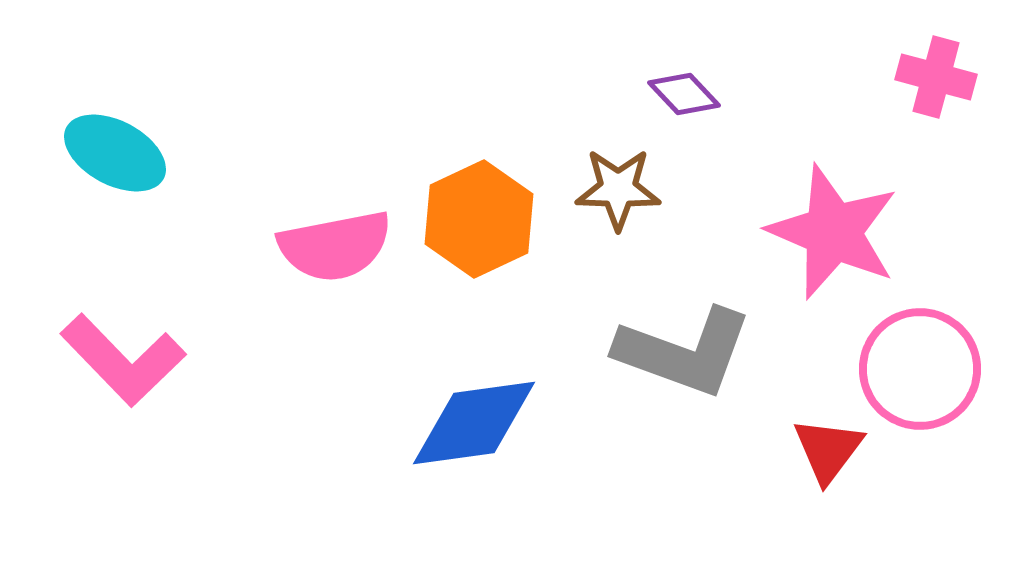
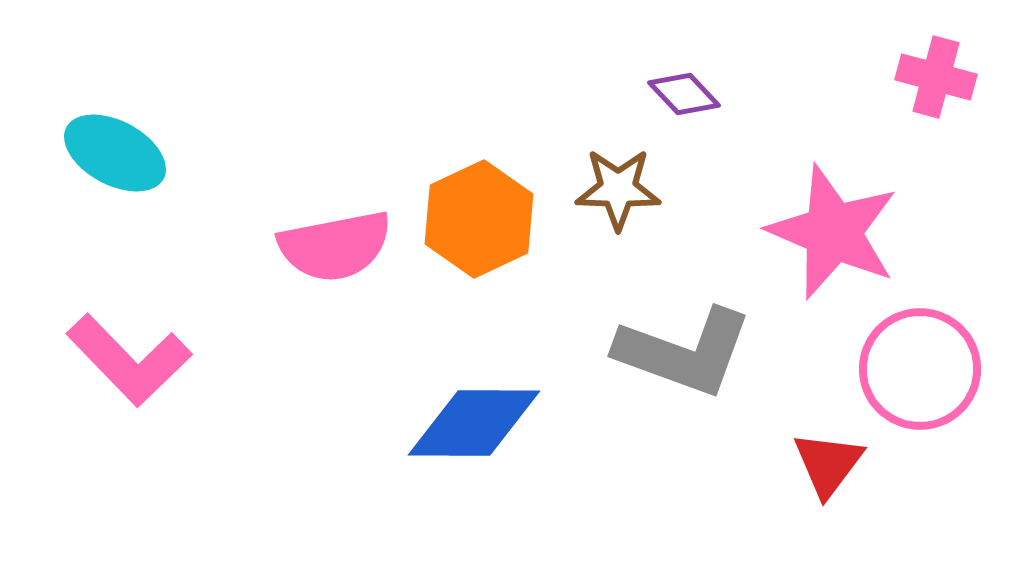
pink L-shape: moved 6 px right
blue diamond: rotated 8 degrees clockwise
red triangle: moved 14 px down
